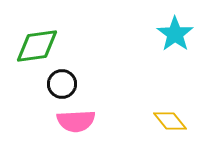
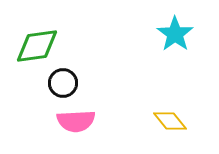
black circle: moved 1 px right, 1 px up
